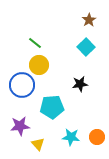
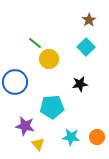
yellow circle: moved 10 px right, 6 px up
blue circle: moved 7 px left, 3 px up
purple star: moved 5 px right; rotated 18 degrees clockwise
